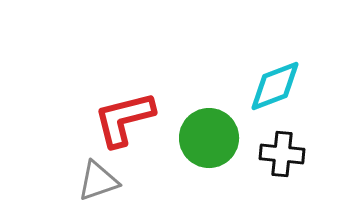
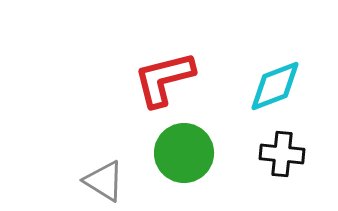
red L-shape: moved 40 px right, 40 px up
green circle: moved 25 px left, 15 px down
gray triangle: moved 6 px right; rotated 51 degrees clockwise
